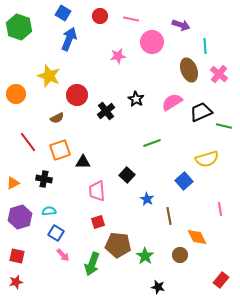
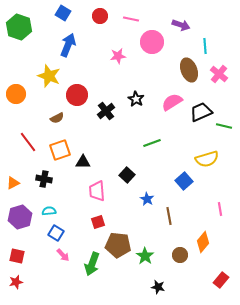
blue arrow at (69, 39): moved 1 px left, 6 px down
orange diamond at (197, 237): moved 6 px right, 5 px down; rotated 65 degrees clockwise
